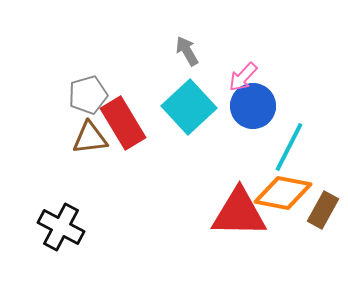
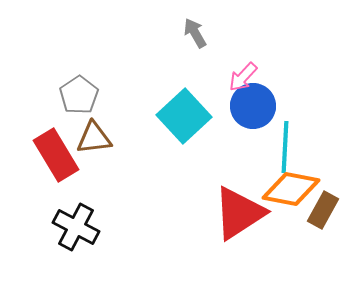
gray arrow: moved 8 px right, 18 px up
gray pentagon: moved 9 px left; rotated 18 degrees counterclockwise
cyan square: moved 5 px left, 9 px down
red rectangle: moved 67 px left, 32 px down
brown triangle: moved 4 px right
cyan line: moved 4 px left; rotated 24 degrees counterclockwise
orange diamond: moved 8 px right, 4 px up
red triangle: rotated 34 degrees counterclockwise
black cross: moved 15 px right
